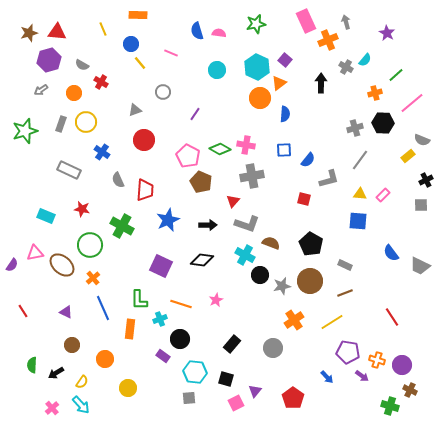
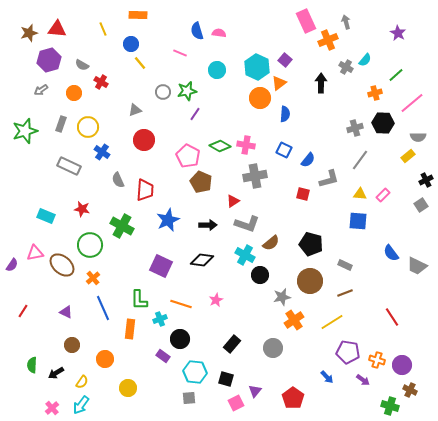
green star at (256, 24): moved 69 px left, 67 px down
red triangle at (57, 32): moved 3 px up
purple star at (387, 33): moved 11 px right
pink line at (171, 53): moved 9 px right
yellow circle at (86, 122): moved 2 px right, 5 px down
gray semicircle at (422, 140): moved 4 px left, 3 px up; rotated 21 degrees counterclockwise
green diamond at (220, 149): moved 3 px up
blue square at (284, 150): rotated 28 degrees clockwise
gray rectangle at (69, 170): moved 4 px up
gray cross at (252, 176): moved 3 px right
red square at (304, 199): moved 1 px left, 5 px up
red triangle at (233, 201): rotated 16 degrees clockwise
gray square at (421, 205): rotated 32 degrees counterclockwise
brown semicircle at (271, 243): rotated 120 degrees clockwise
black pentagon at (311, 244): rotated 15 degrees counterclockwise
gray trapezoid at (420, 266): moved 3 px left
gray star at (282, 286): moved 11 px down
red line at (23, 311): rotated 64 degrees clockwise
purple arrow at (362, 376): moved 1 px right, 4 px down
cyan arrow at (81, 405): rotated 78 degrees clockwise
